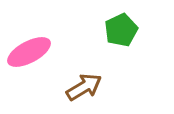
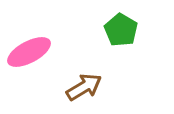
green pentagon: rotated 16 degrees counterclockwise
